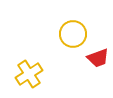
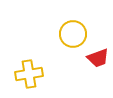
yellow cross: rotated 24 degrees clockwise
